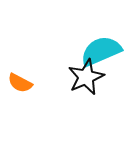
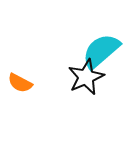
cyan semicircle: rotated 18 degrees counterclockwise
